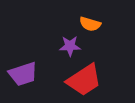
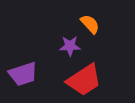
orange semicircle: rotated 150 degrees counterclockwise
